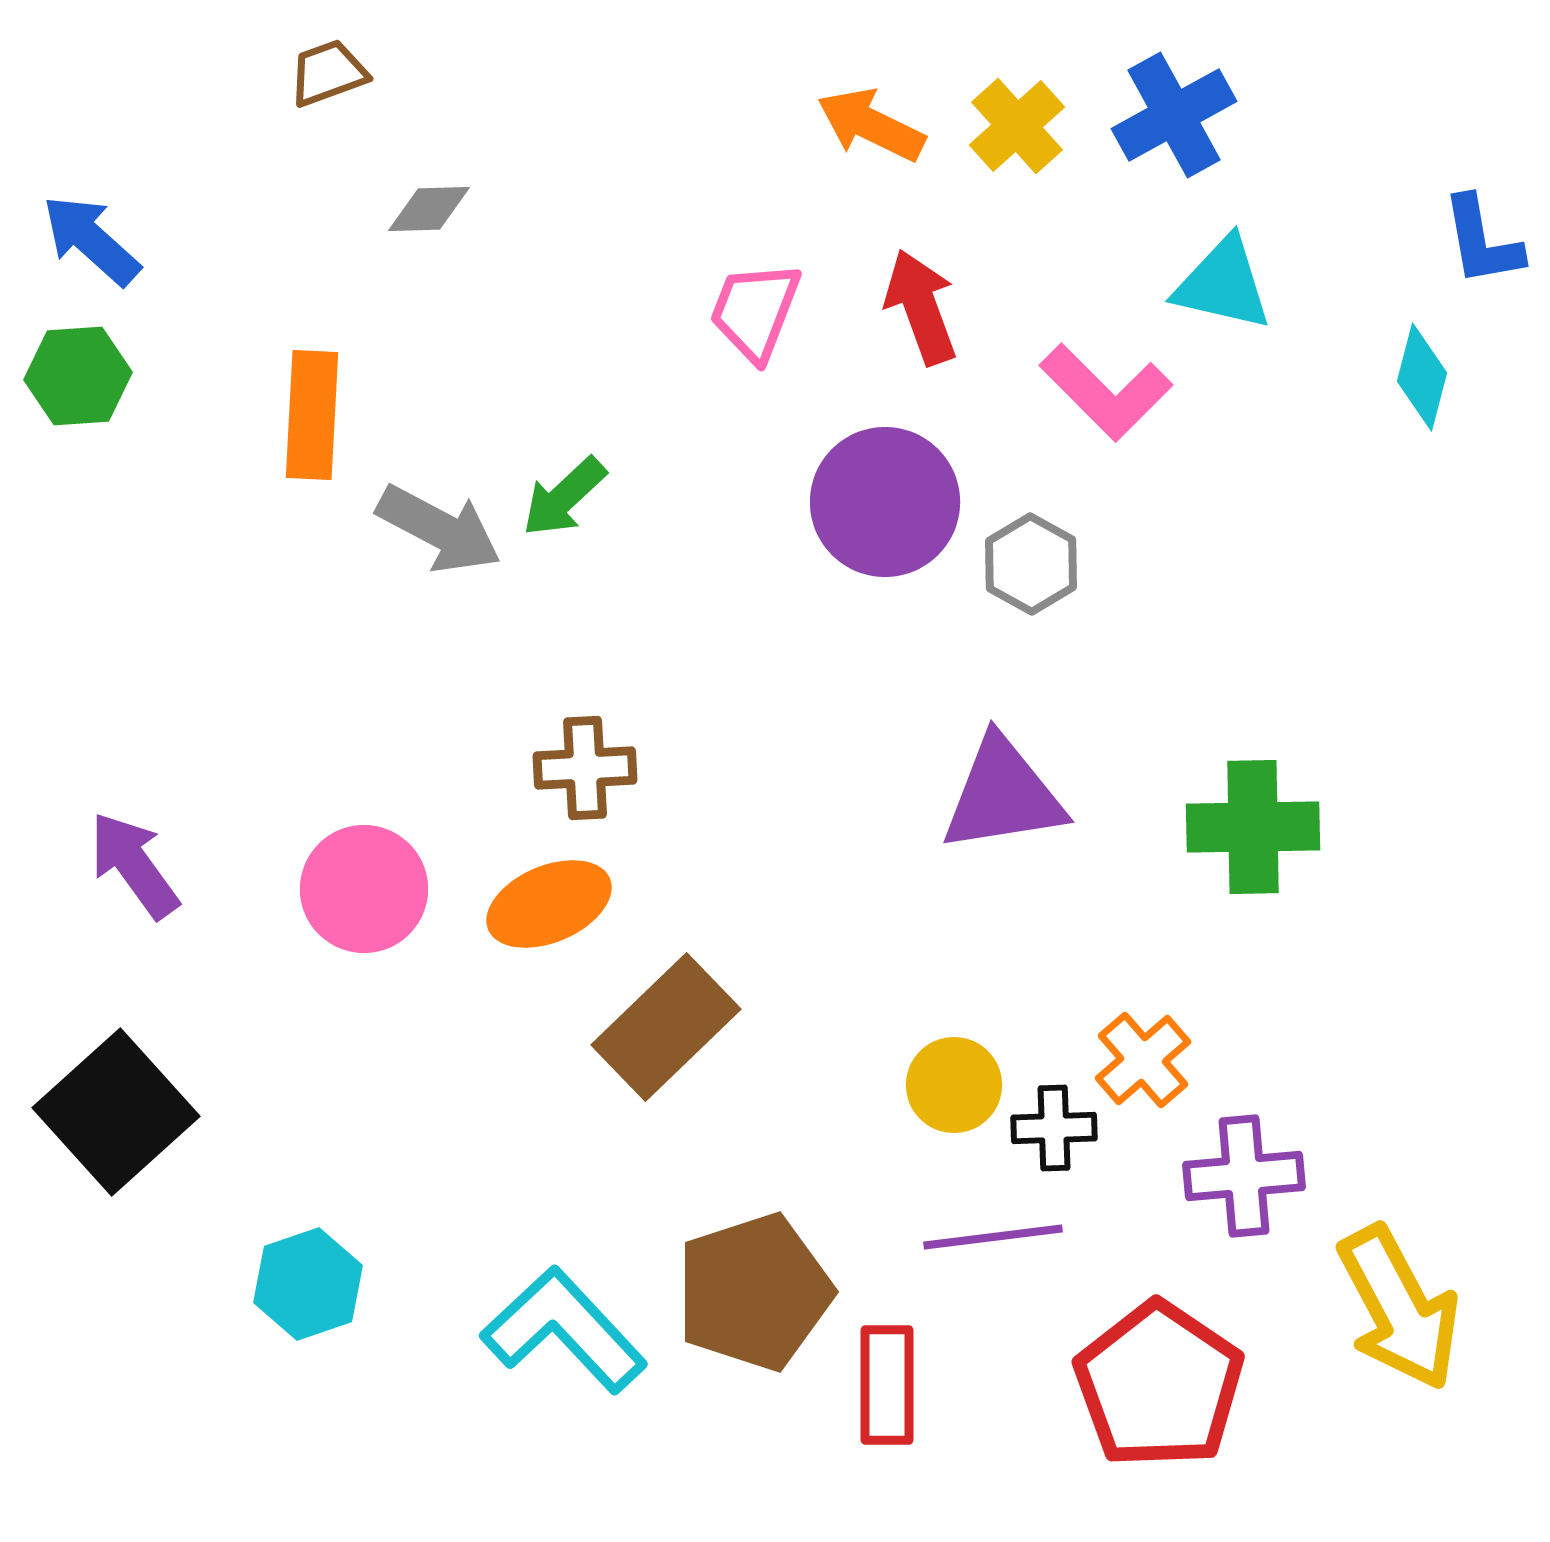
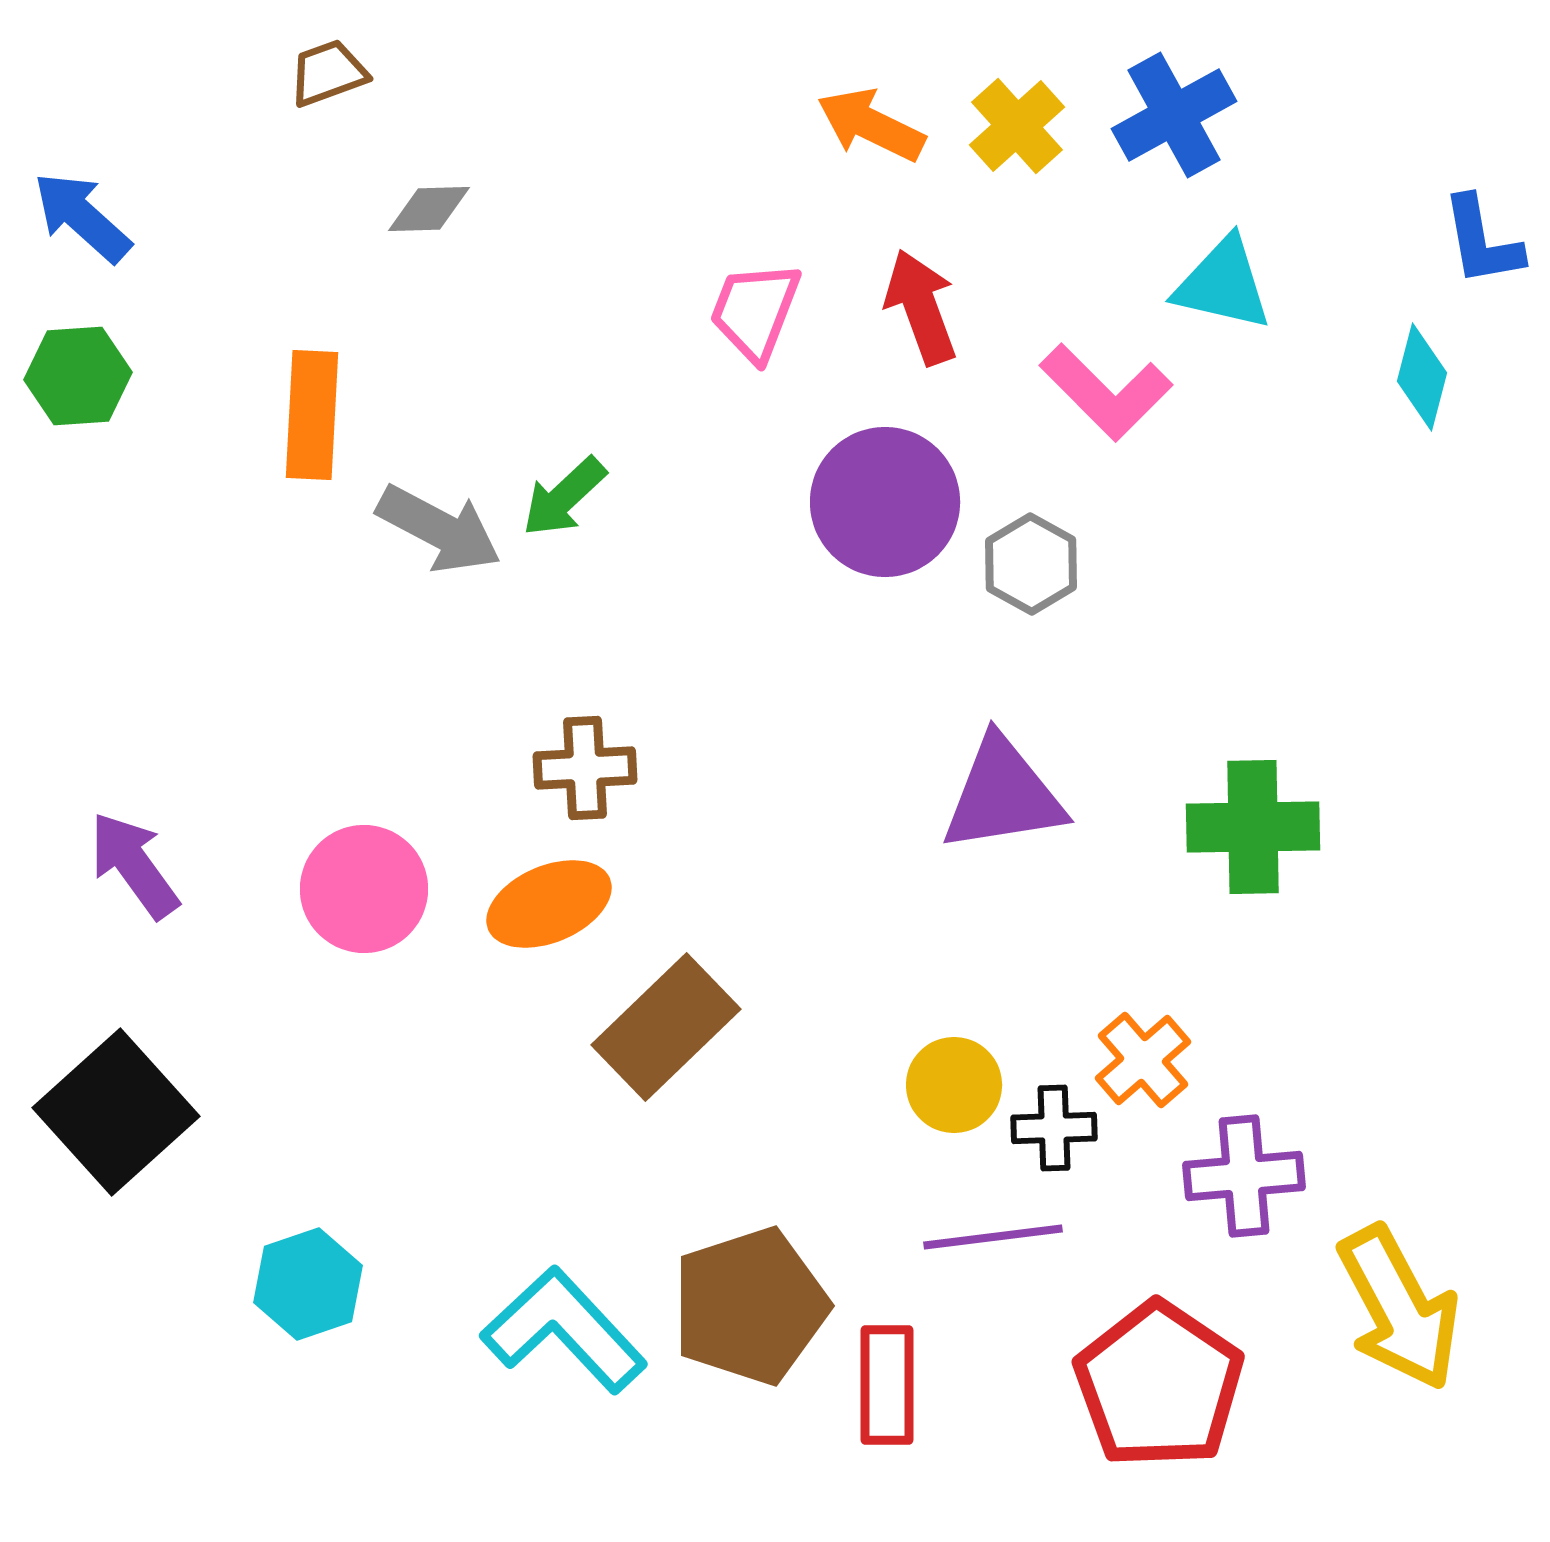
blue arrow: moved 9 px left, 23 px up
brown pentagon: moved 4 px left, 14 px down
